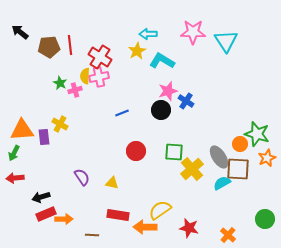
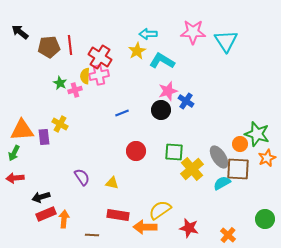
pink cross at (99, 77): moved 2 px up
orange arrow at (64, 219): rotated 84 degrees counterclockwise
